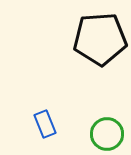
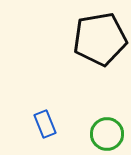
black pentagon: rotated 6 degrees counterclockwise
